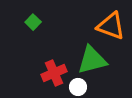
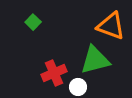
green triangle: moved 3 px right
